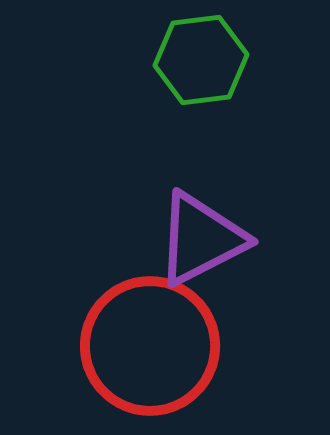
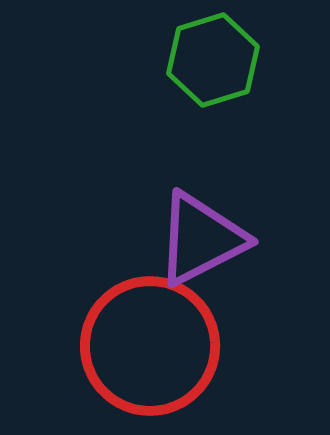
green hexagon: moved 12 px right; rotated 10 degrees counterclockwise
